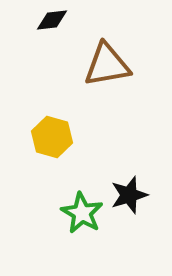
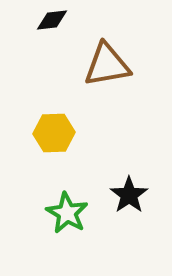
yellow hexagon: moved 2 px right, 4 px up; rotated 18 degrees counterclockwise
black star: rotated 18 degrees counterclockwise
green star: moved 15 px left
